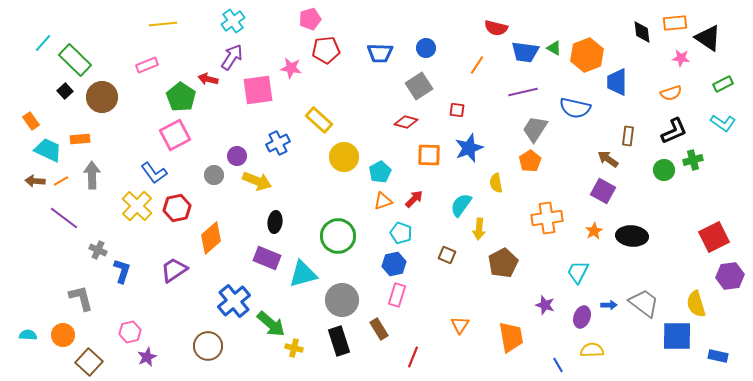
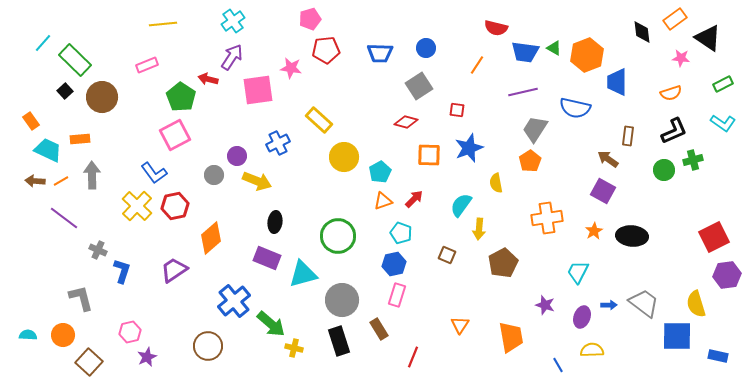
orange rectangle at (675, 23): moved 4 px up; rotated 30 degrees counterclockwise
red hexagon at (177, 208): moved 2 px left, 2 px up
purple hexagon at (730, 276): moved 3 px left, 1 px up
